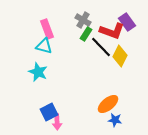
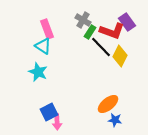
green rectangle: moved 4 px right, 2 px up
cyan triangle: moved 1 px left; rotated 18 degrees clockwise
